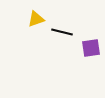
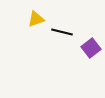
purple square: rotated 30 degrees counterclockwise
